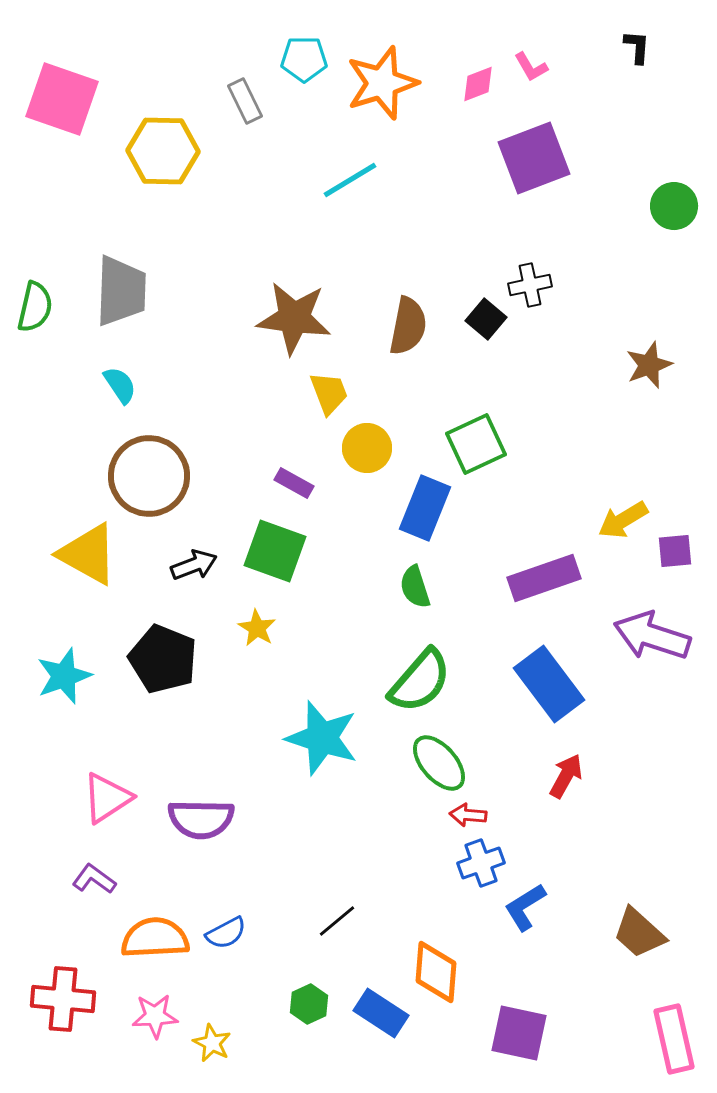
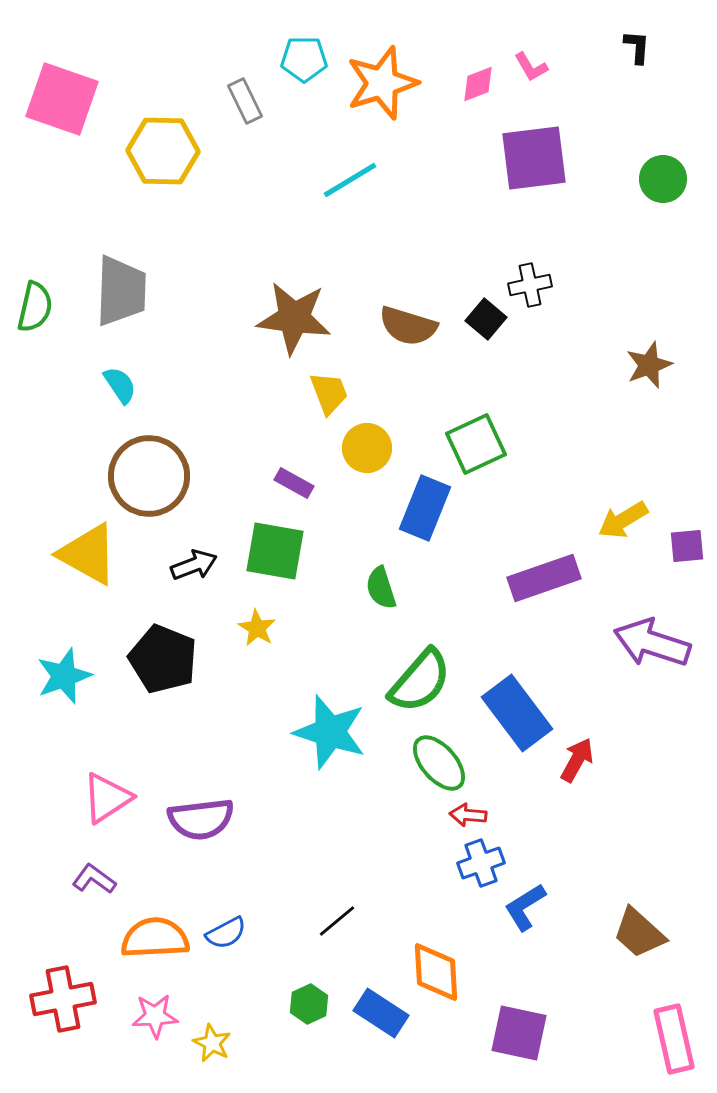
purple square at (534, 158): rotated 14 degrees clockwise
green circle at (674, 206): moved 11 px left, 27 px up
brown semicircle at (408, 326): rotated 96 degrees clockwise
green square at (275, 551): rotated 10 degrees counterclockwise
purple square at (675, 551): moved 12 px right, 5 px up
green semicircle at (415, 587): moved 34 px left, 1 px down
purple arrow at (652, 636): moved 7 px down
blue rectangle at (549, 684): moved 32 px left, 29 px down
cyan star at (322, 738): moved 8 px right, 6 px up
red arrow at (566, 776): moved 11 px right, 16 px up
purple semicircle at (201, 819): rotated 8 degrees counterclockwise
orange diamond at (436, 972): rotated 8 degrees counterclockwise
red cross at (63, 999): rotated 16 degrees counterclockwise
